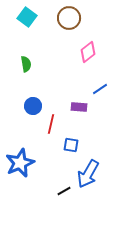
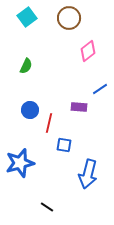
cyan square: rotated 18 degrees clockwise
pink diamond: moved 1 px up
green semicircle: moved 2 px down; rotated 35 degrees clockwise
blue circle: moved 3 px left, 4 px down
red line: moved 2 px left, 1 px up
blue square: moved 7 px left
blue star: rotated 8 degrees clockwise
blue arrow: rotated 16 degrees counterclockwise
black line: moved 17 px left, 16 px down; rotated 64 degrees clockwise
